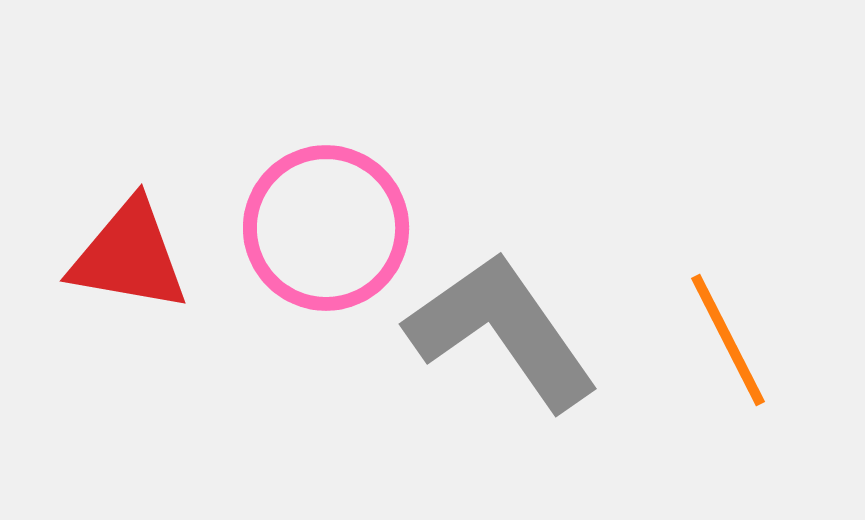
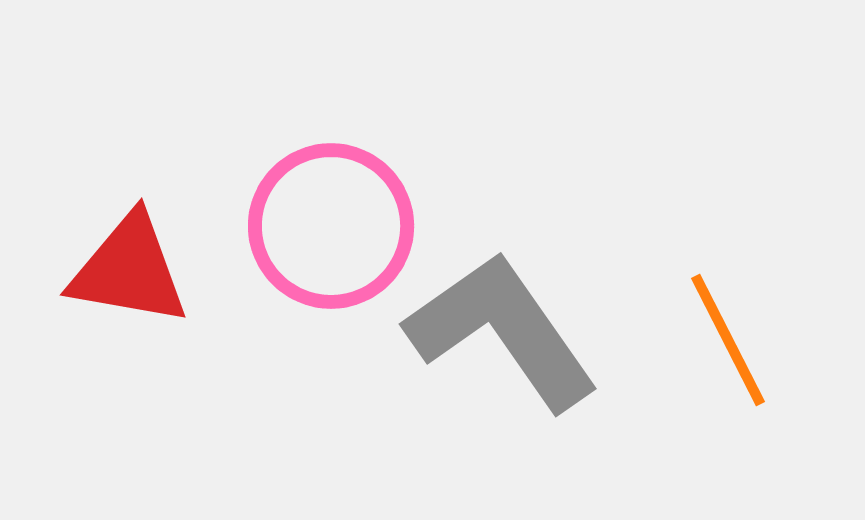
pink circle: moved 5 px right, 2 px up
red triangle: moved 14 px down
